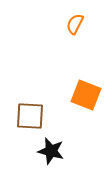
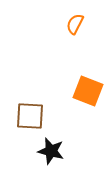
orange square: moved 2 px right, 4 px up
